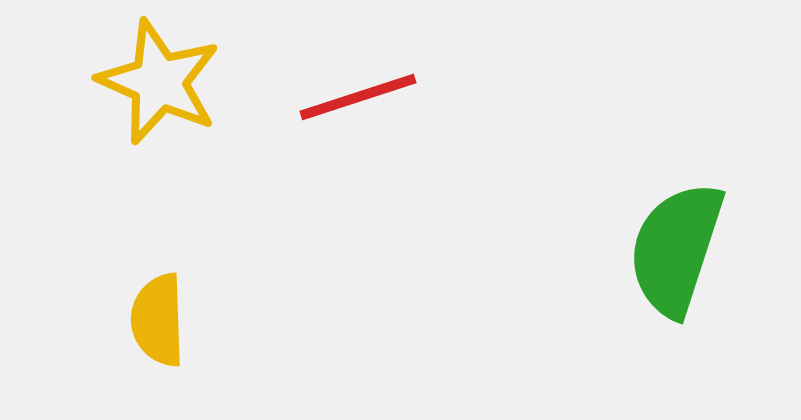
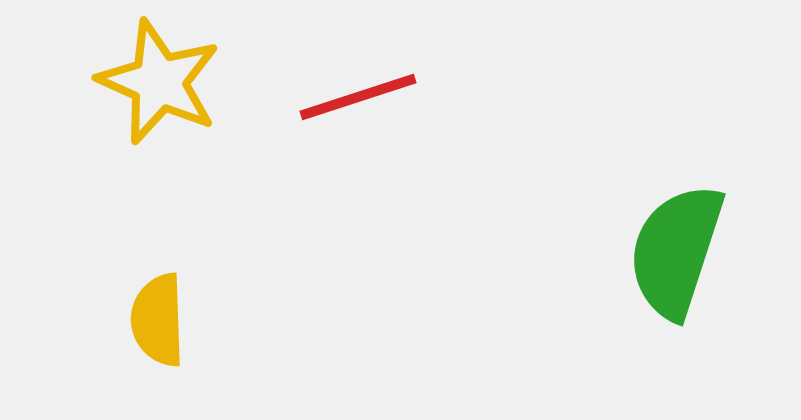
green semicircle: moved 2 px down
